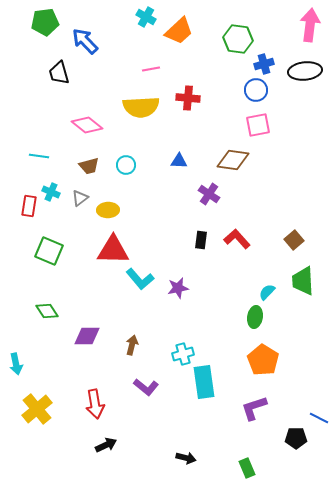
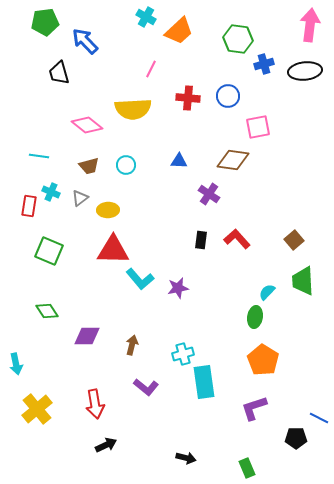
pink line at (151, 69): rotated 54 degrees counterclockwise
blue circle at (256, 90): moved 28 px left, 6 px down
yellow semicircle at (141, 107): moved 8 px left, 2 px down
pink square at (258, 125): moved 2 px down
